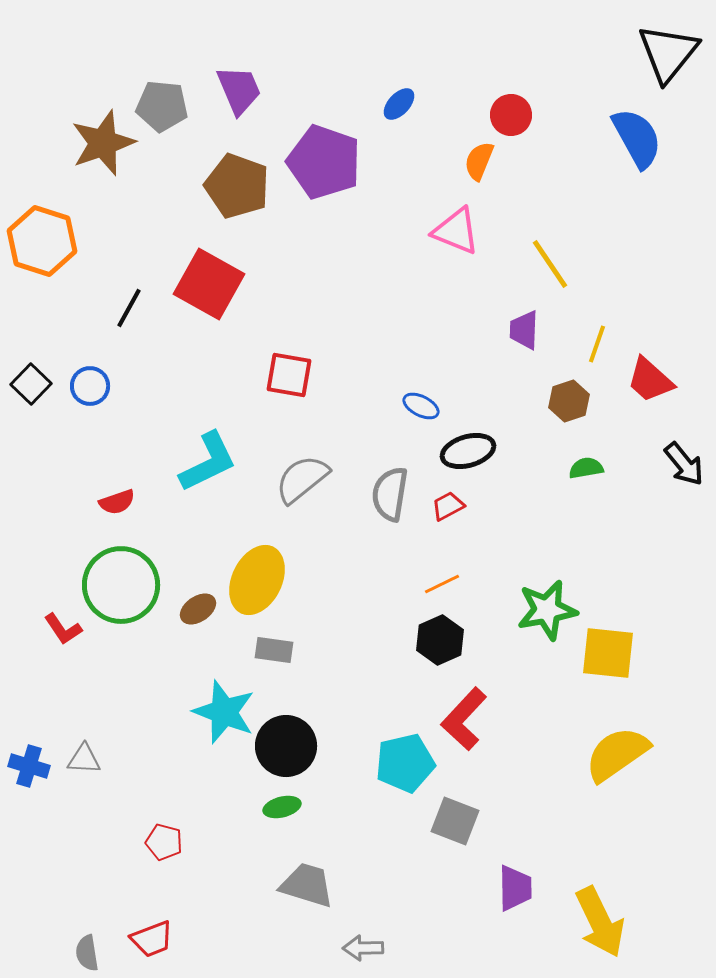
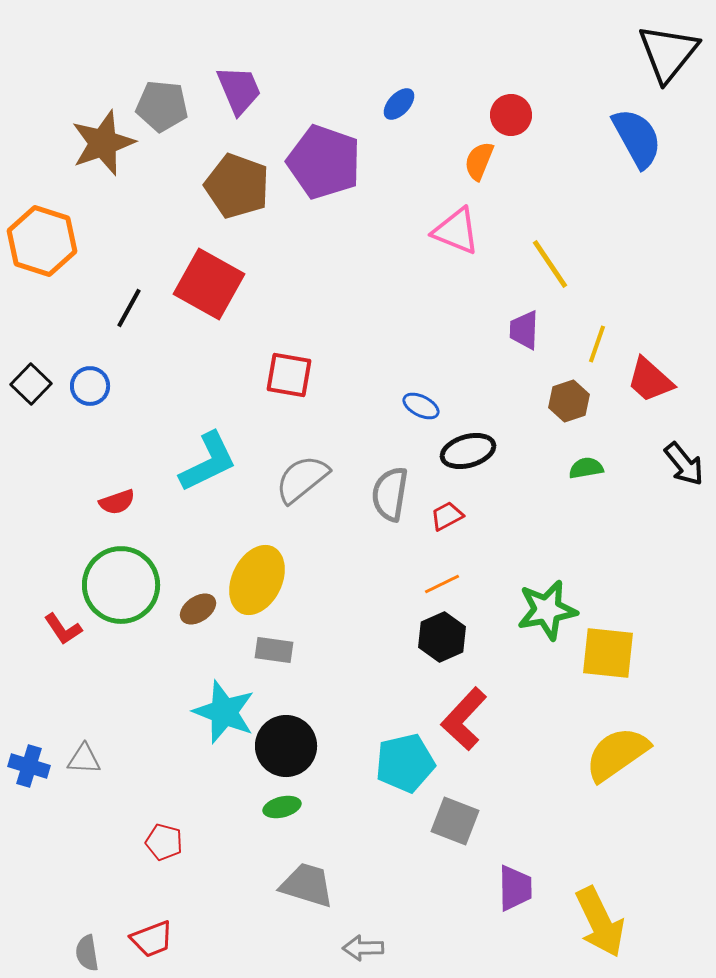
red trapezoid at (448, 506): moved 1 px left, 10 px down
black hexagon at (440, 640): moved 2 px right, 3 px up
